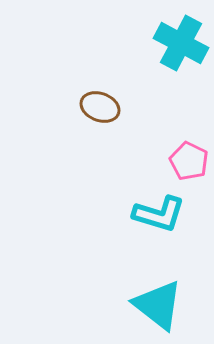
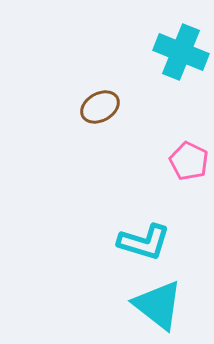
cyan cross: moved 9 px down; rotated 6 degrees counterclockwise
brown ellipse: rotated 51 degrees counterclockwise
cyan L-shape: moved 15 px left, 28 px down
